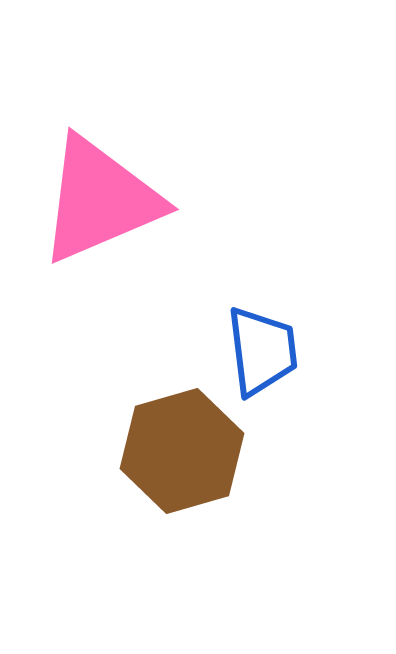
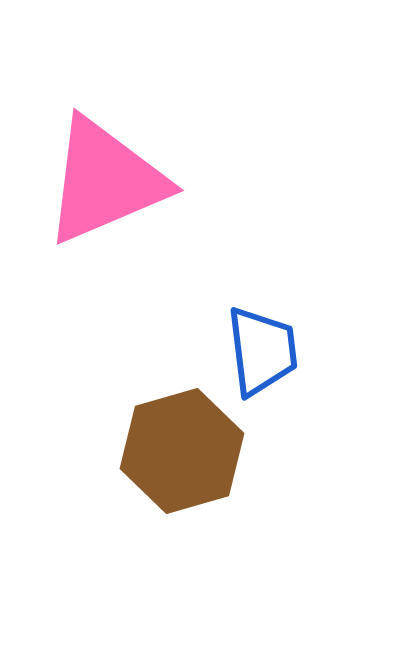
pink triangle: moved 5 px right, 19 px up
